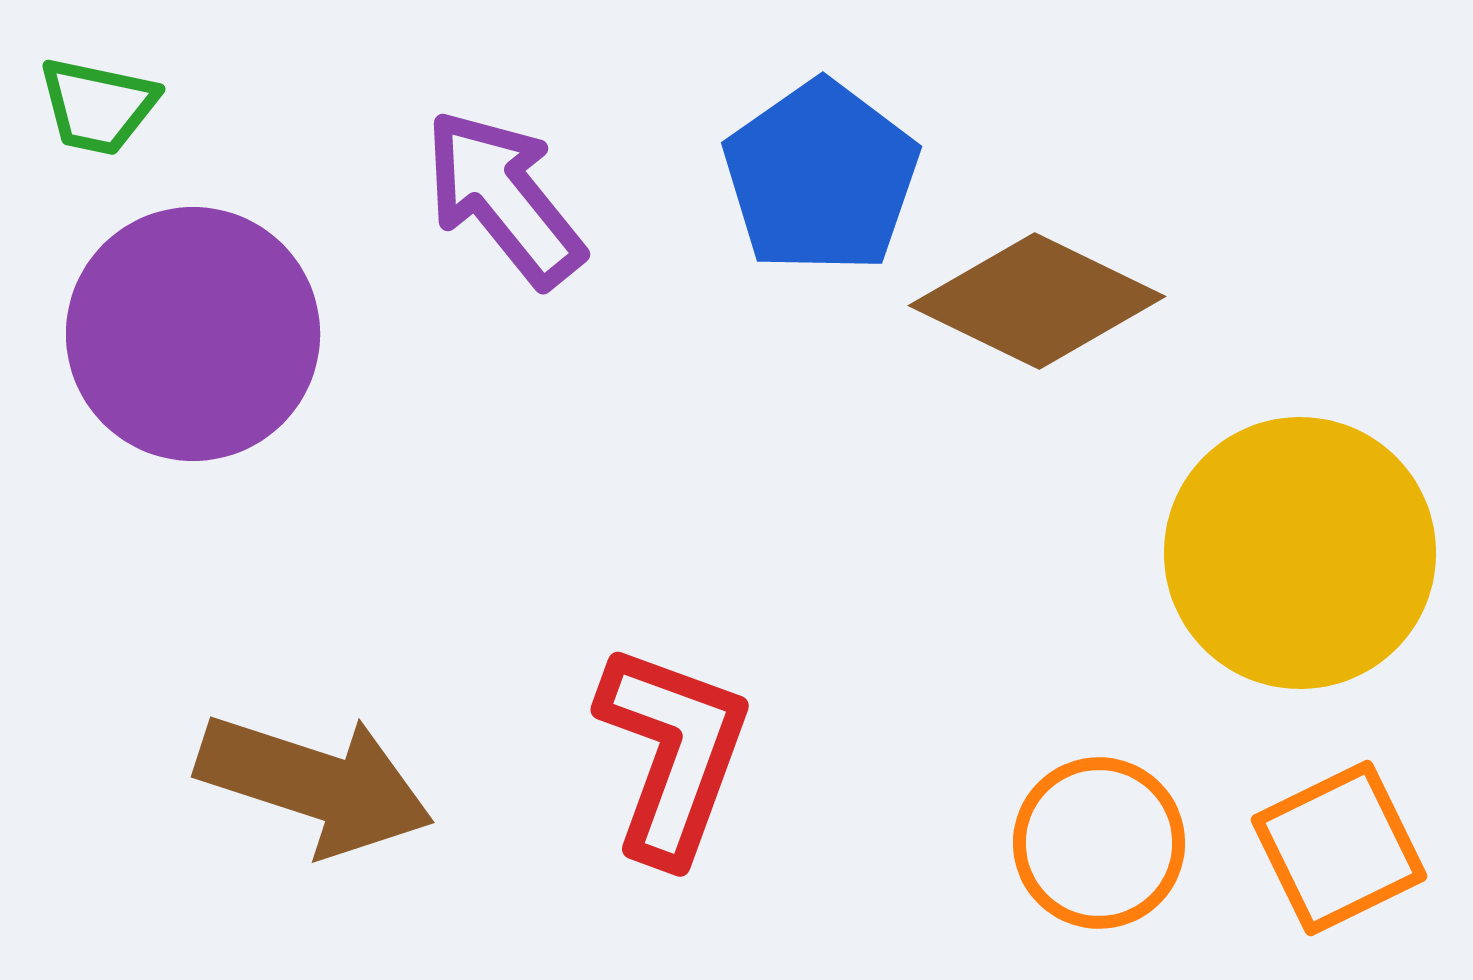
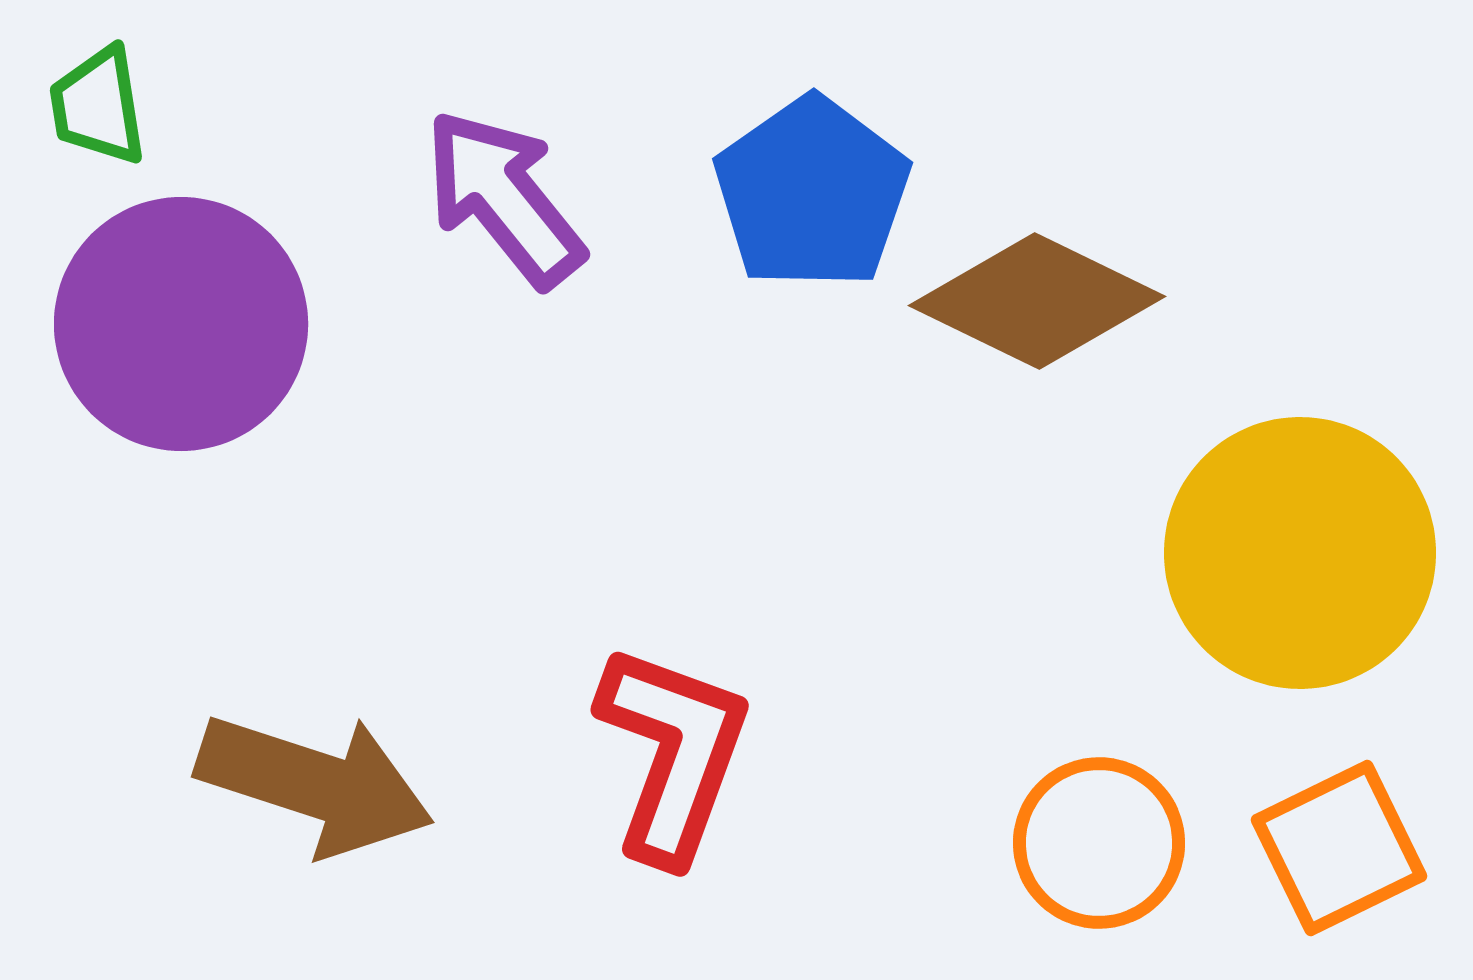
green trapezoid: rotated 69 degrees clockwise
blue pentagon: moved 9 px left, 16 px down
purple circle: moved 12 px left, 10 px up
